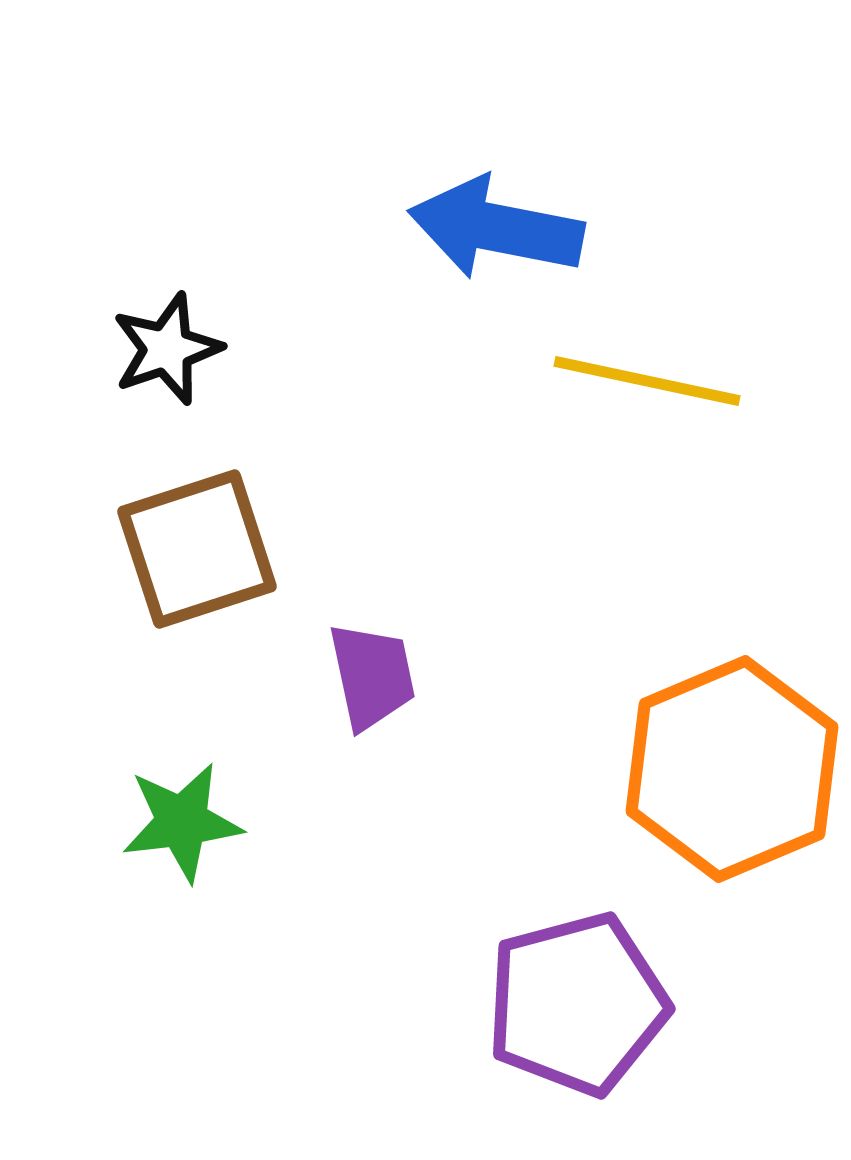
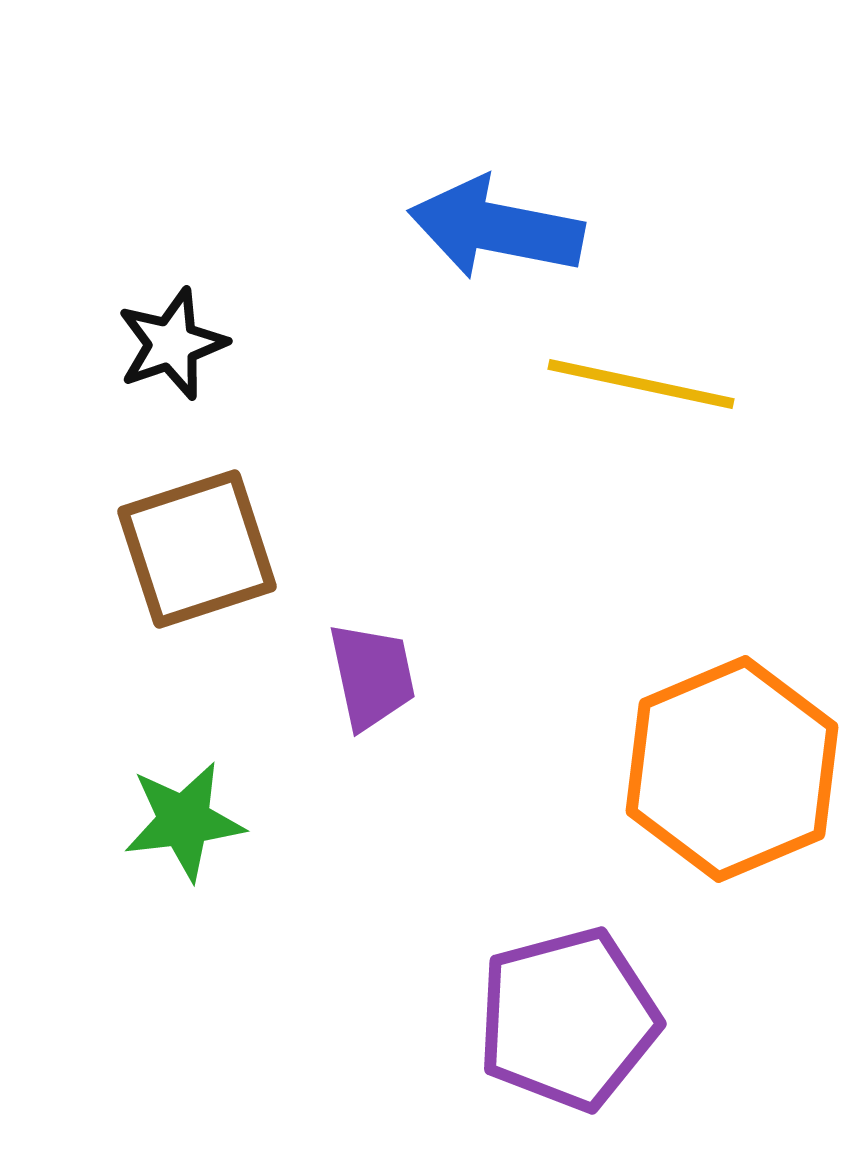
black star: moved 5 px right, 5 px up
yellow line: moved 6 px left, 3 px down
green star: moved 2 px right, 1 px up
purple pentagon: moved 9 px left, 15 px down
